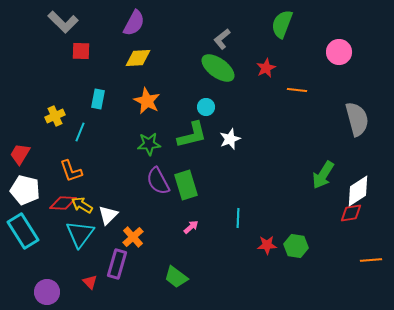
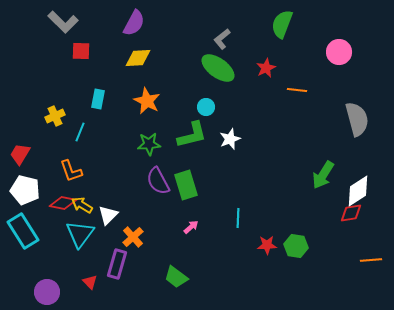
red diamond at (63, 203): rotated 8 degrees clockwise
